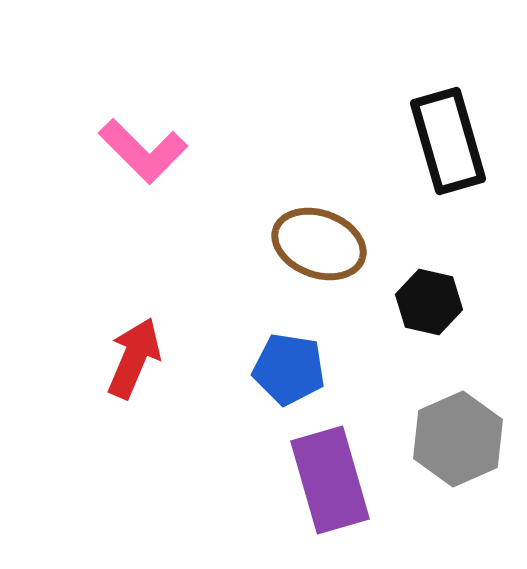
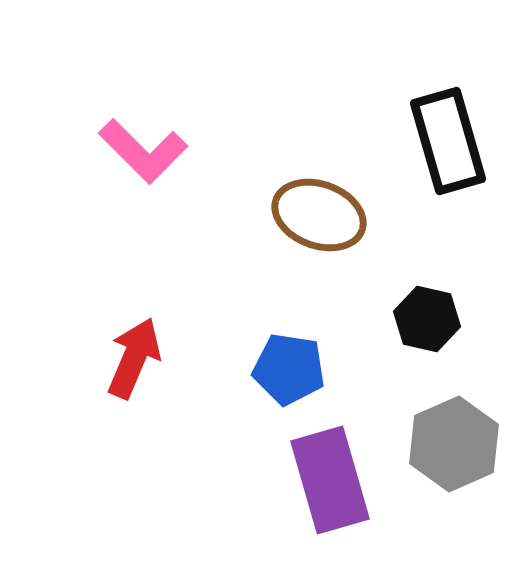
brown ellipse: moved 29 px up
black hexagon: moved 2 px left, 17 px down
gray hexagon: moved 4 px left, 5 px down
